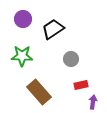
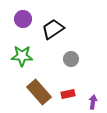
red rectangle: moved 13 px left, 9 px down
